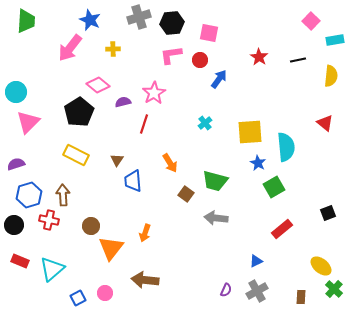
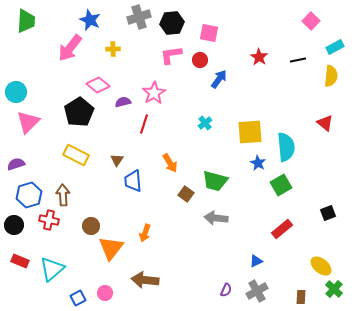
cyan rectangle at (335, 40): moved 7 px down; rotated 18 degrees counterclockwise
green square at (274, 187): moved 7 px right, 2 px up
